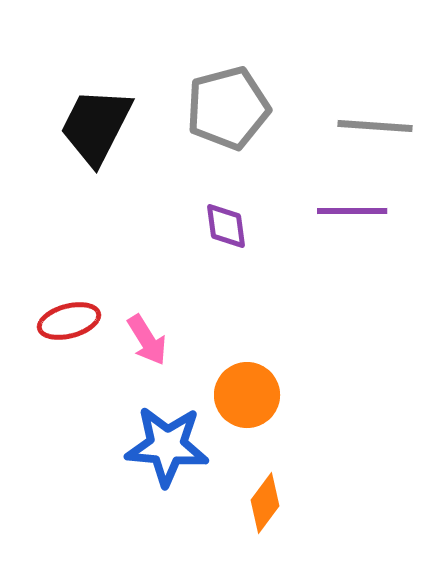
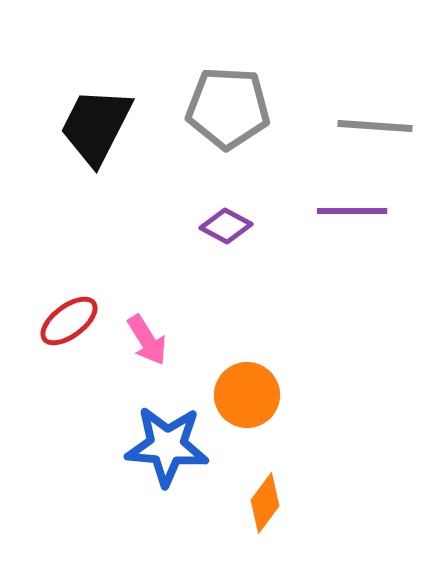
gray pentagon: rotated 18 degrees clockwise
purple diamond: rotated 54 degrees counterclockwise
red ellipse: rotated 22 degrees counterclockwise
